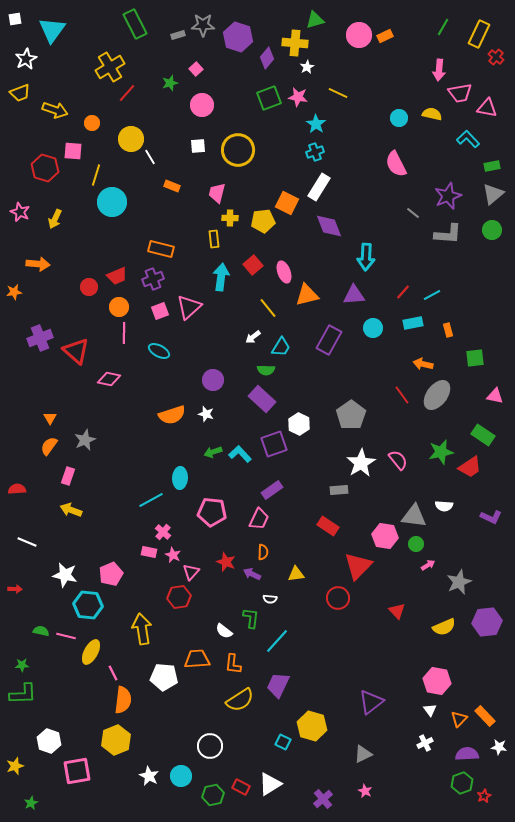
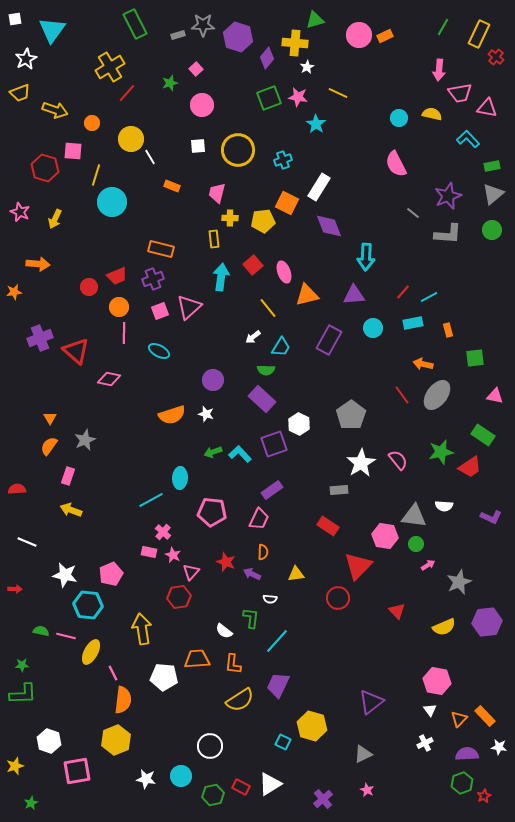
cyan cross at (315, 152): moved 32 px left, 8 px down
cyan line at (432, 295): moved 3 px left, 2 px down
white star at (149, 776): moved 3 px left, 3 px down; rotated 18 degrees counterclockwise
pink star at (365, 791): moved 2 px right, 1 px up
